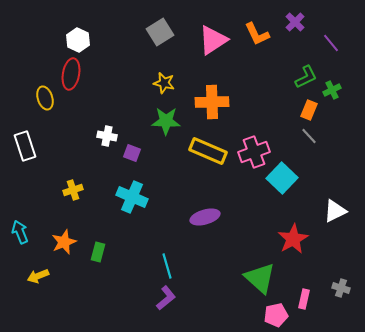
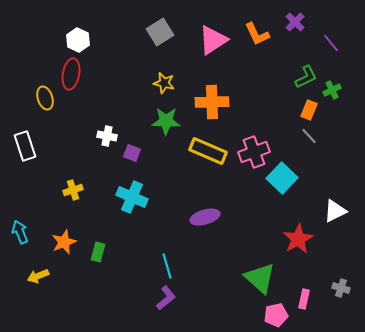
red star: moved 5 px right
